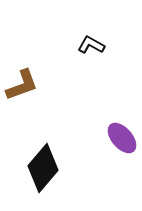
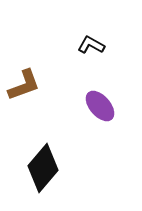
brown L-shape: moved 2 px right
purple ellipse: moved 22 px left, 32 px up
